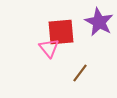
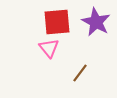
purple star: moved 3 px left
red square: moved 4 px left, 10 px up
